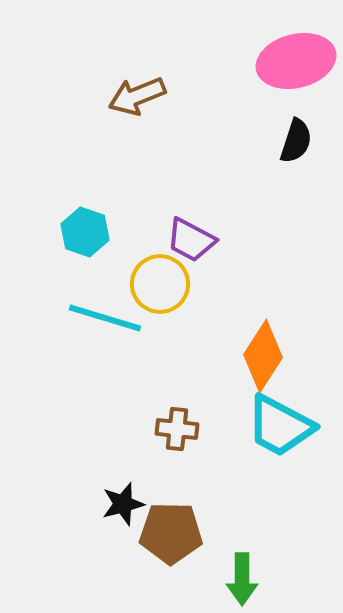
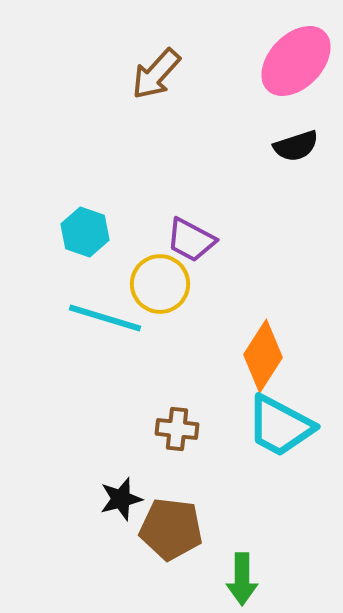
pink ellipse: rotated 32 degrees counterclockwise
brown arrow: moved 19 px right, 22 px up; rotated 26 degrees counterclockwise
black semicircle: moved 5 px down; rotated 54 degrees clockwise
black star: moved 2 px left, 5 px up
brown pentagon: moved 4 px up; rotated 6 degrees clockwise
